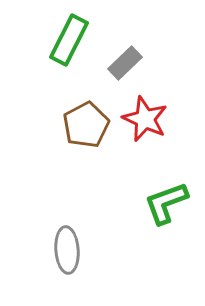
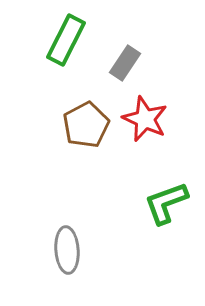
green rectangle: moved 3 px left
gray rectangle: rotated 12 degrees counterclockwise
